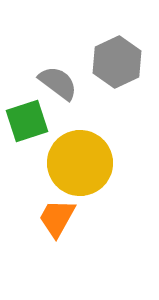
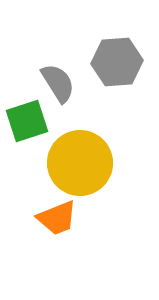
gray hexagon: rotated 21 degrees clockwise
gray semicircle: rotated 21 degrees clockwise
orange trapezoid: rotated 141 degrees counterclockwise
